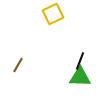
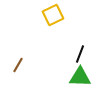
yellow square: moved 1 px down
black line: moved 7 px up
